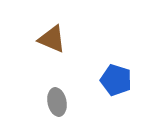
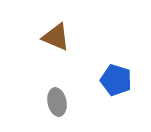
brown triangle: moved 4 px right, 2 px up
